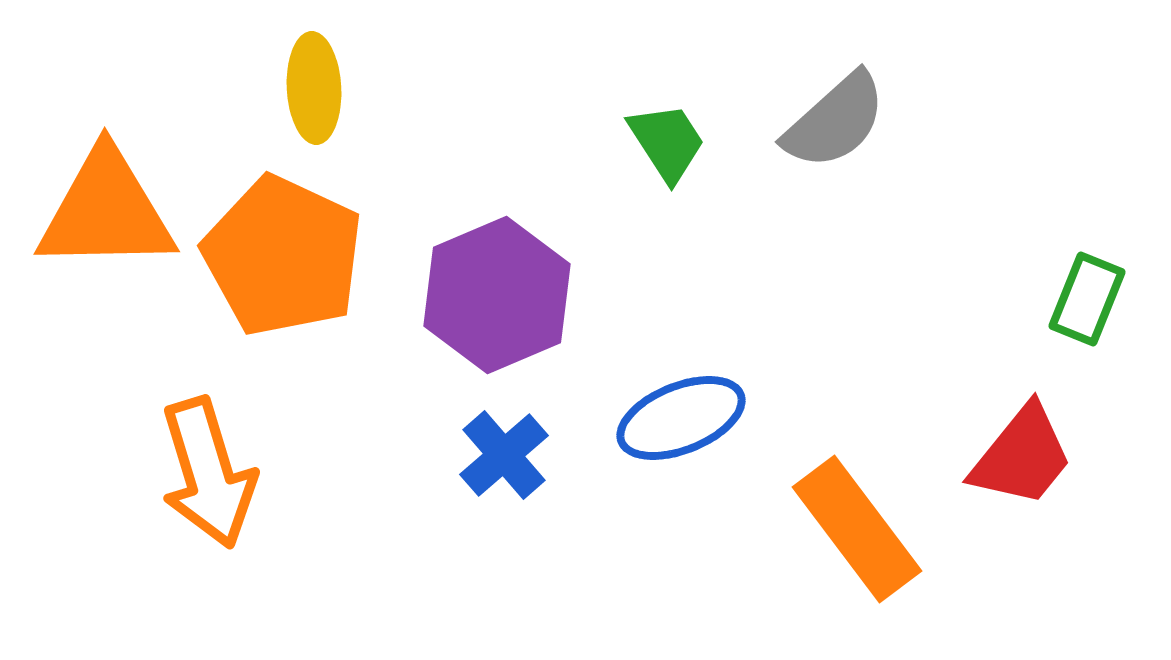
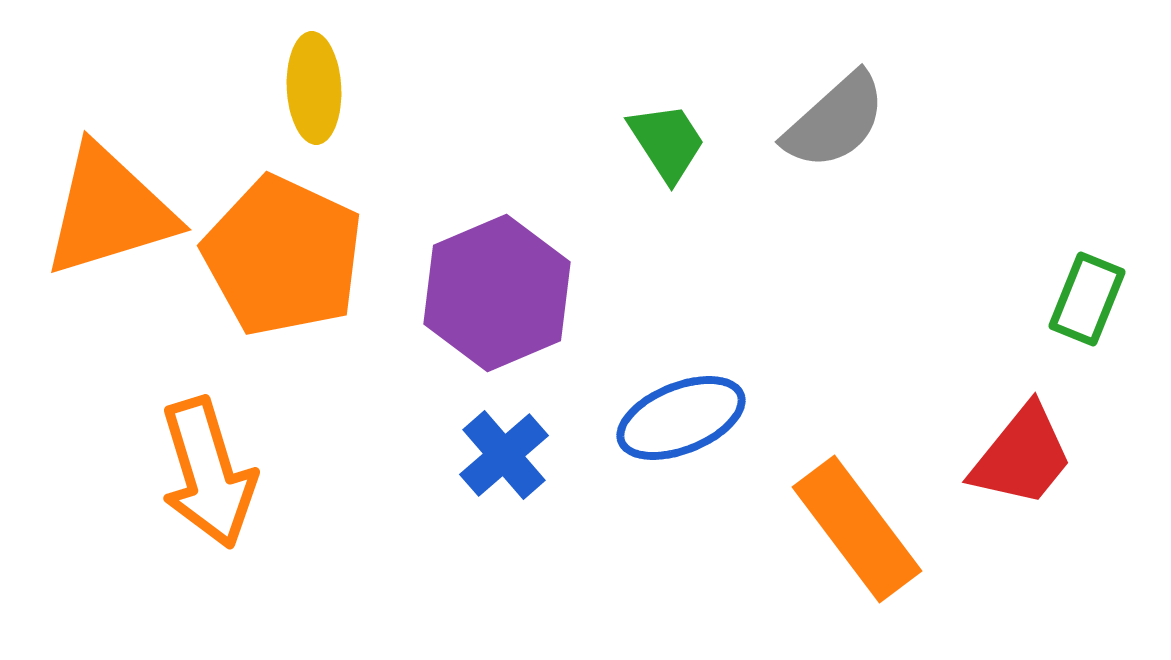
orange triangle: moved 3 px right; rotated 16 degrees counterclockwise
purple hexagon: moved 2 px up
